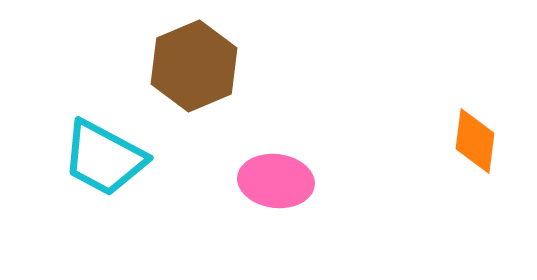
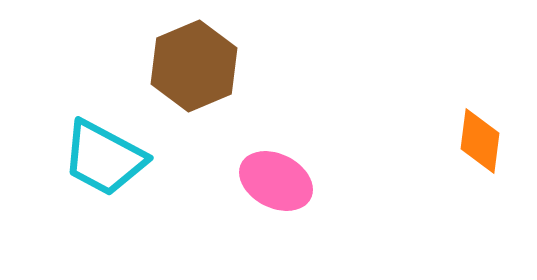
orange diamond: moved 5 px right
pink ellipse: rotated 20 degrees clockwise
